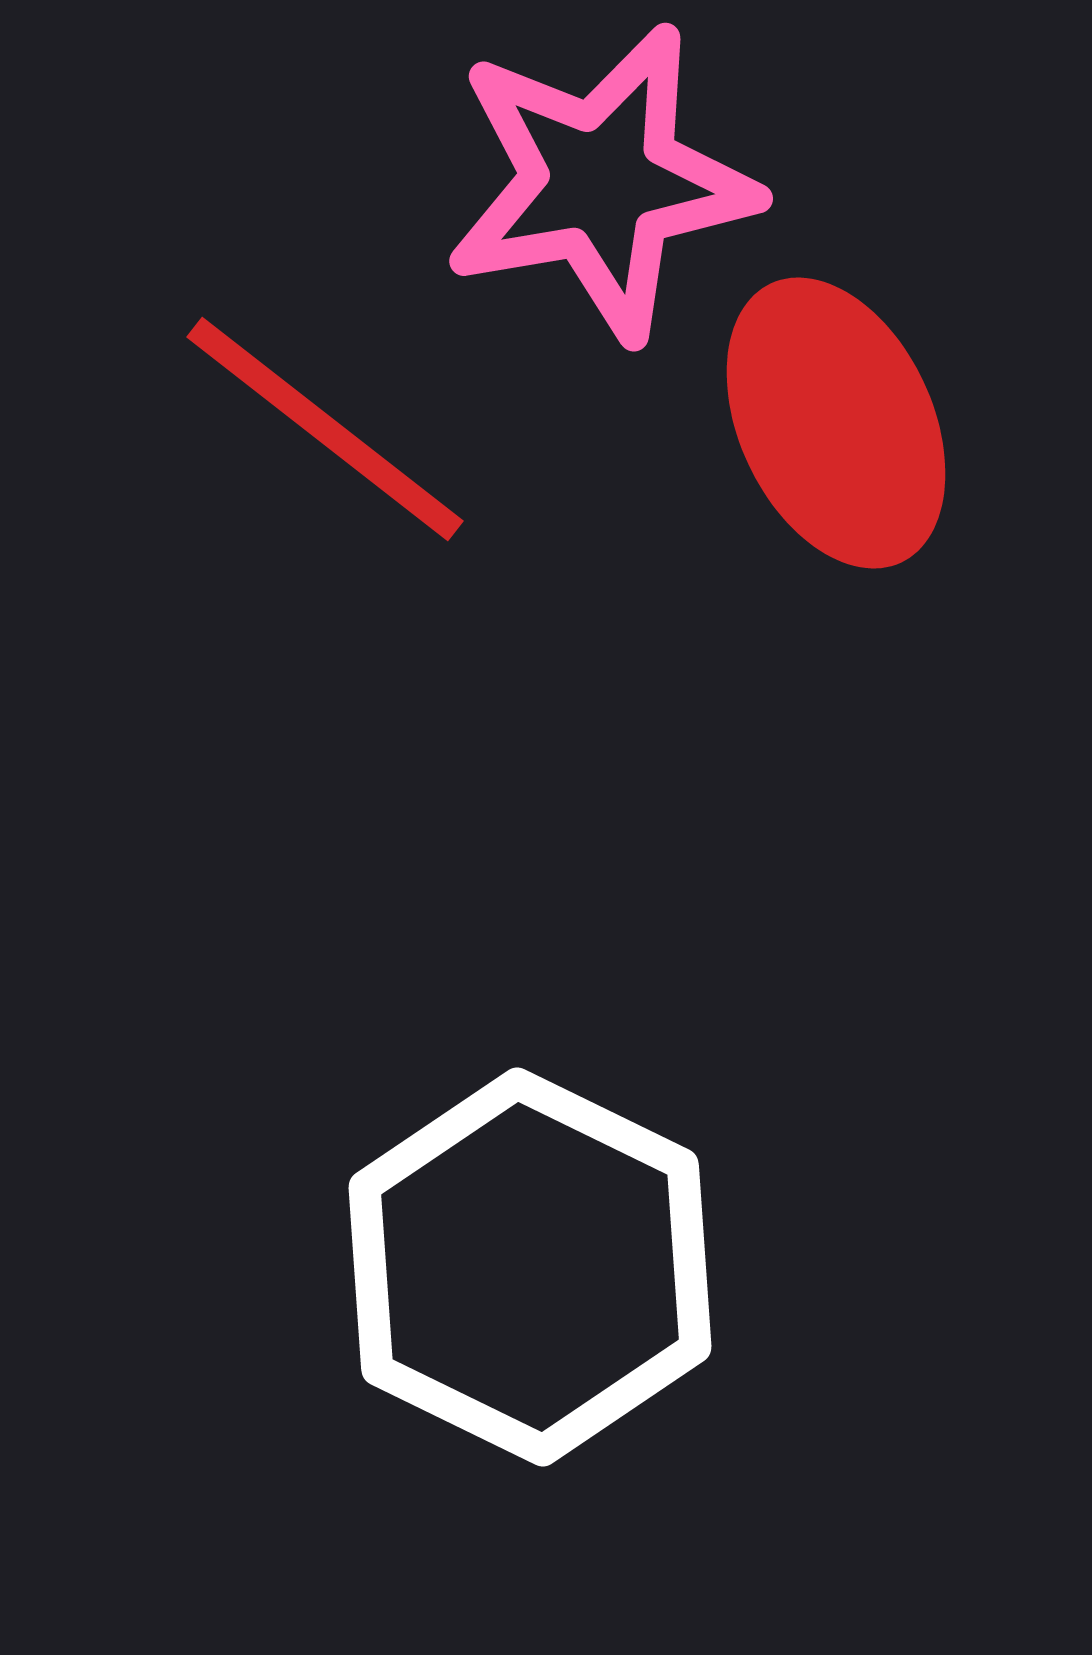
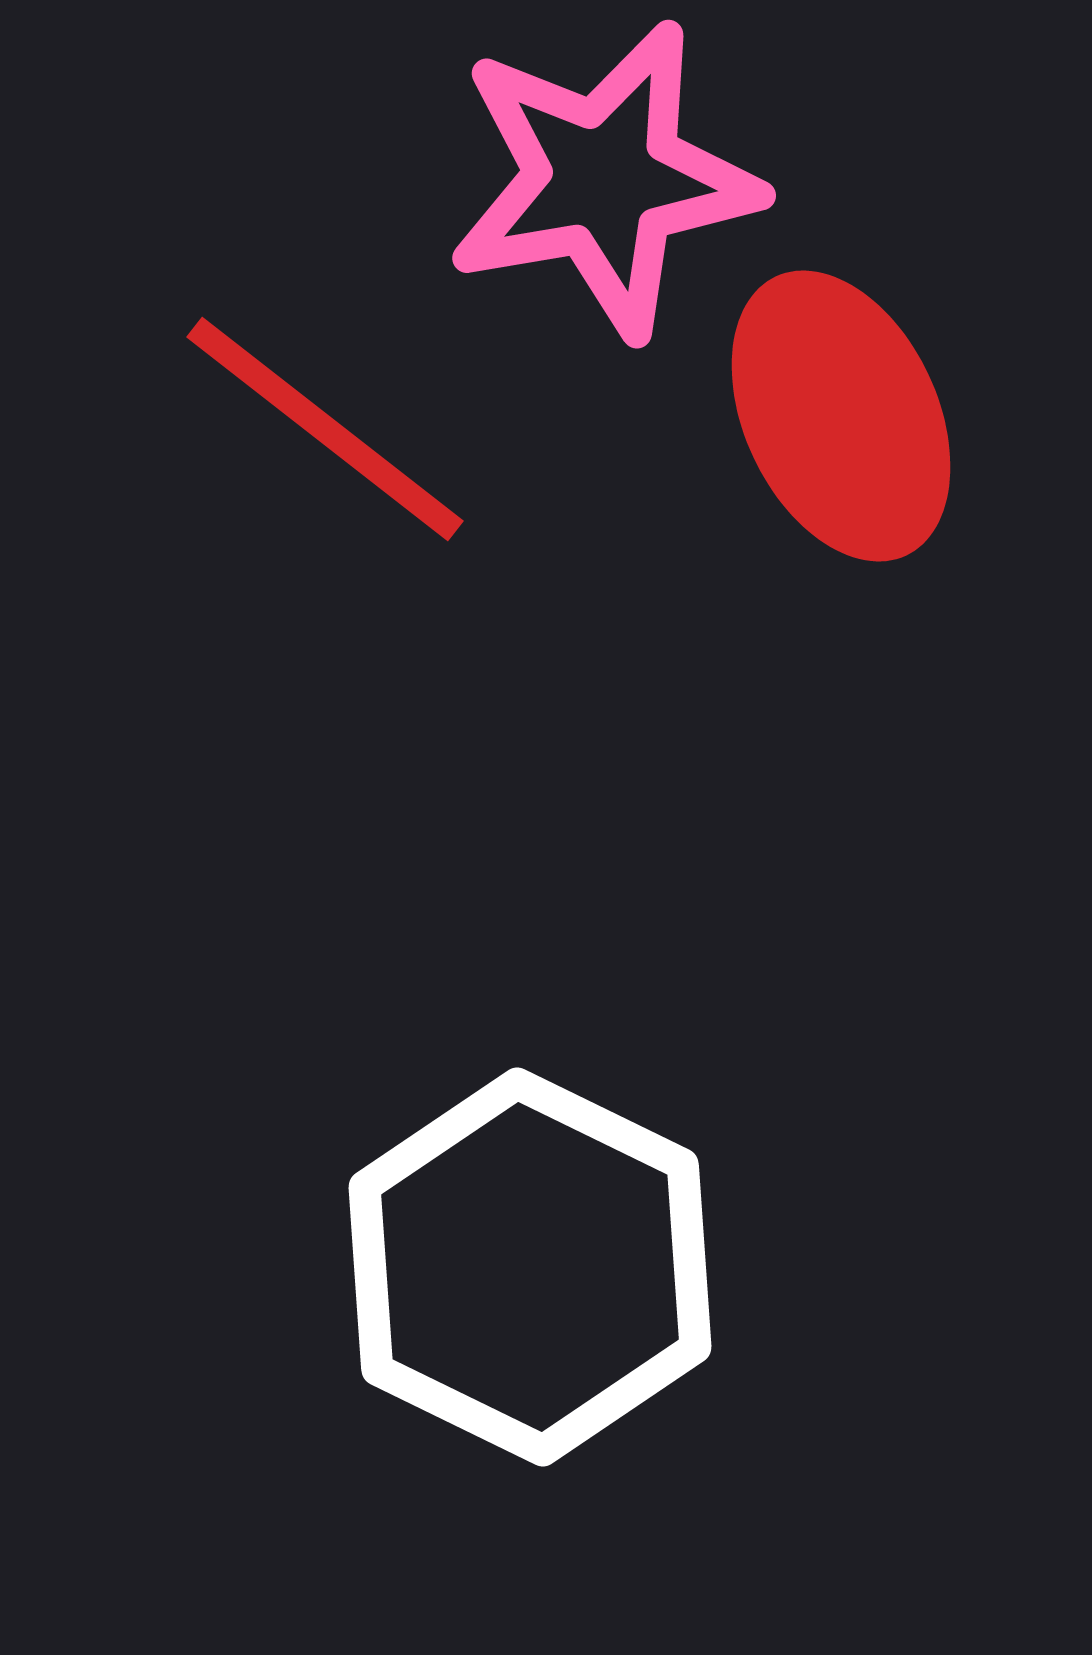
pink star: moved 3 px right, 3 px up
red ellipse: moved 5 px right, 7 px up
